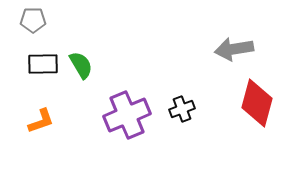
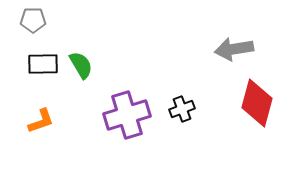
purple cross: rotated 6 degrees clockwise
